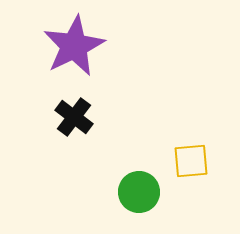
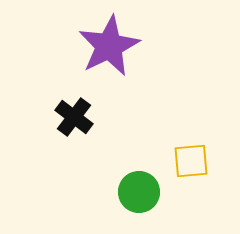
purple star: moved 35 px right
